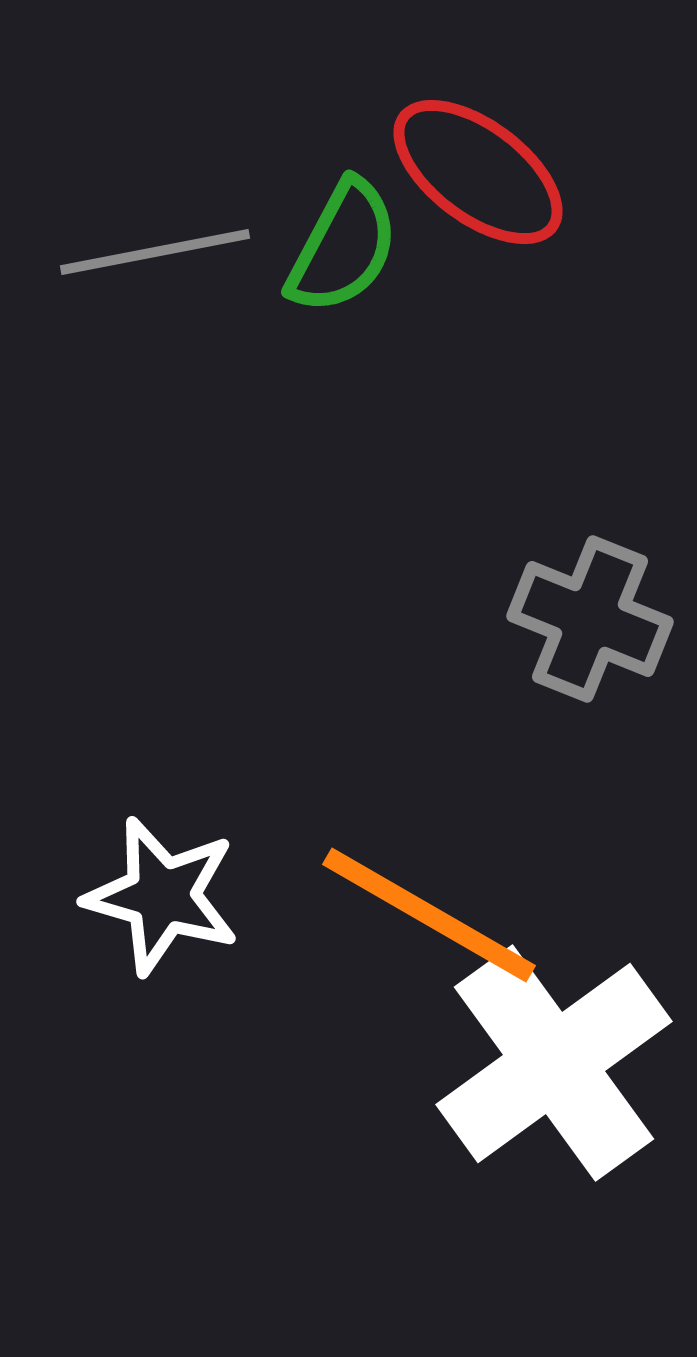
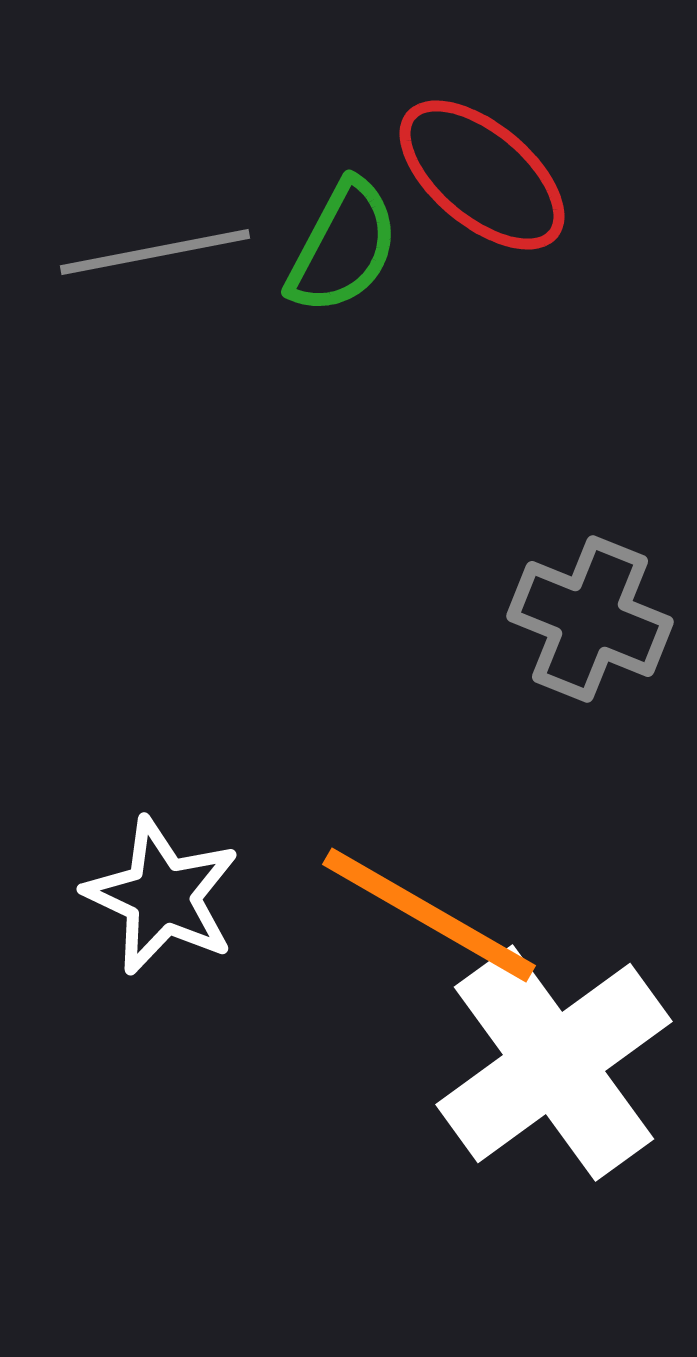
red ellipse: moved 4 px right, 3 px down; rotated 3 degrees clockwise
white star: rotated 9 degrees clockwise
